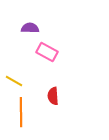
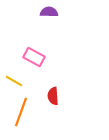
purple semicircle: moved 19 px right, 16 px up
pink rectangle: moved 13 px left, 5 px down
orange line: rotated 20 degrees clockwise
